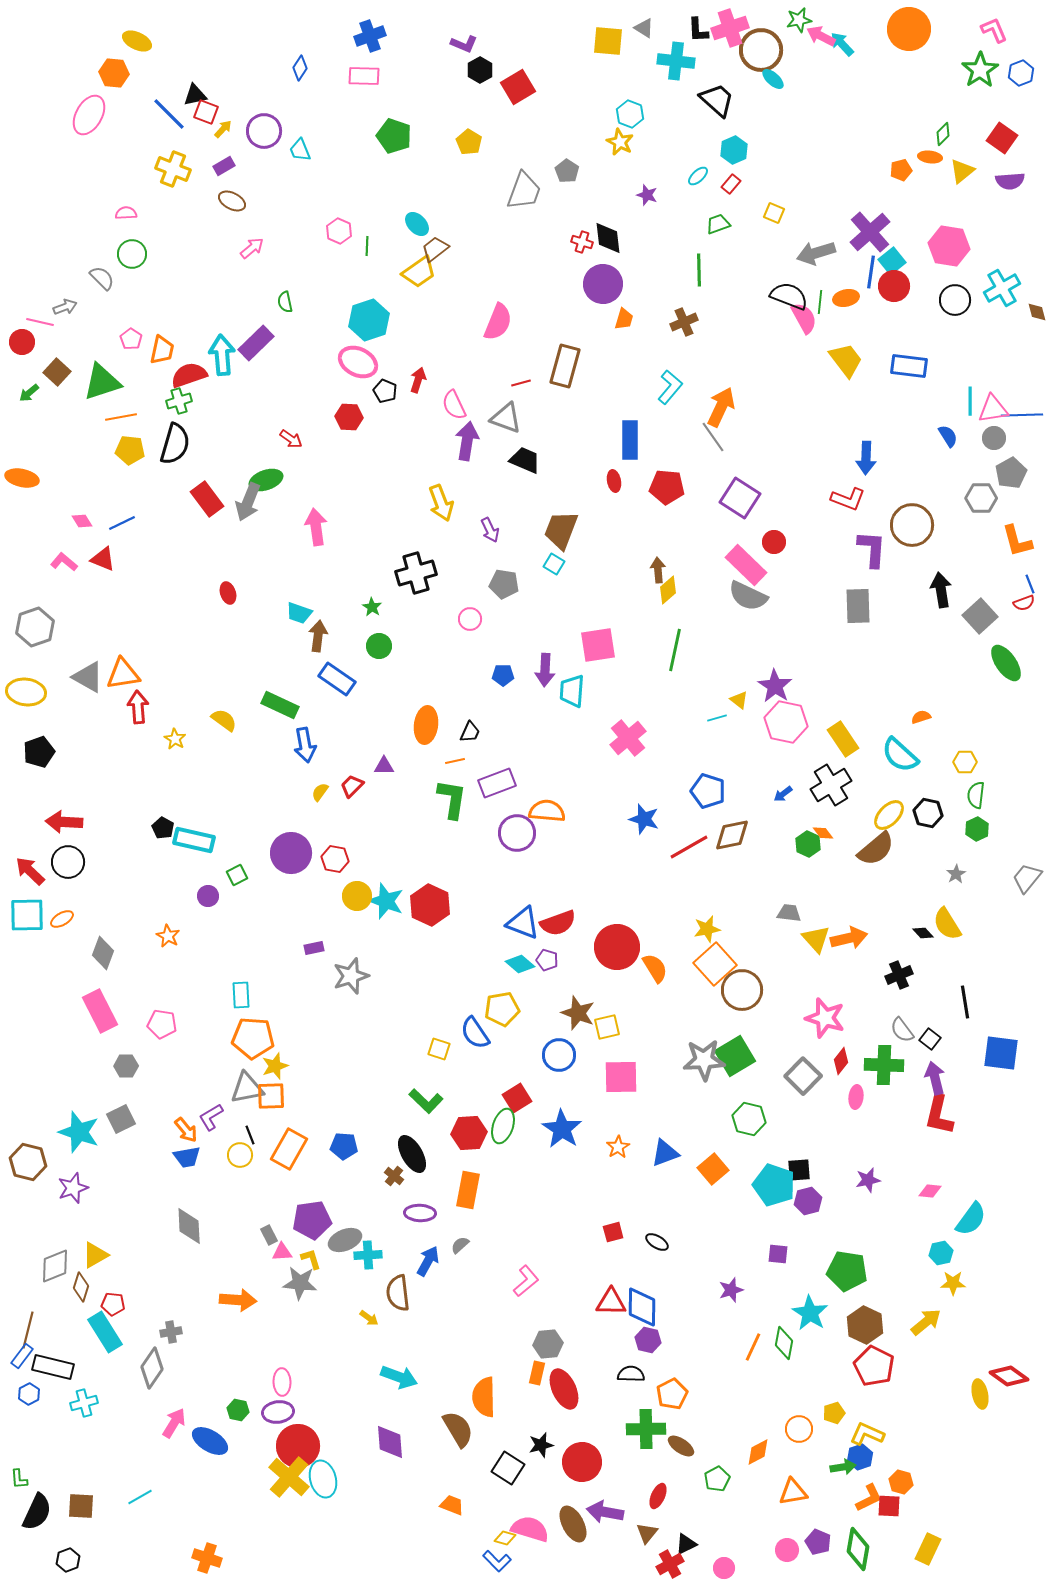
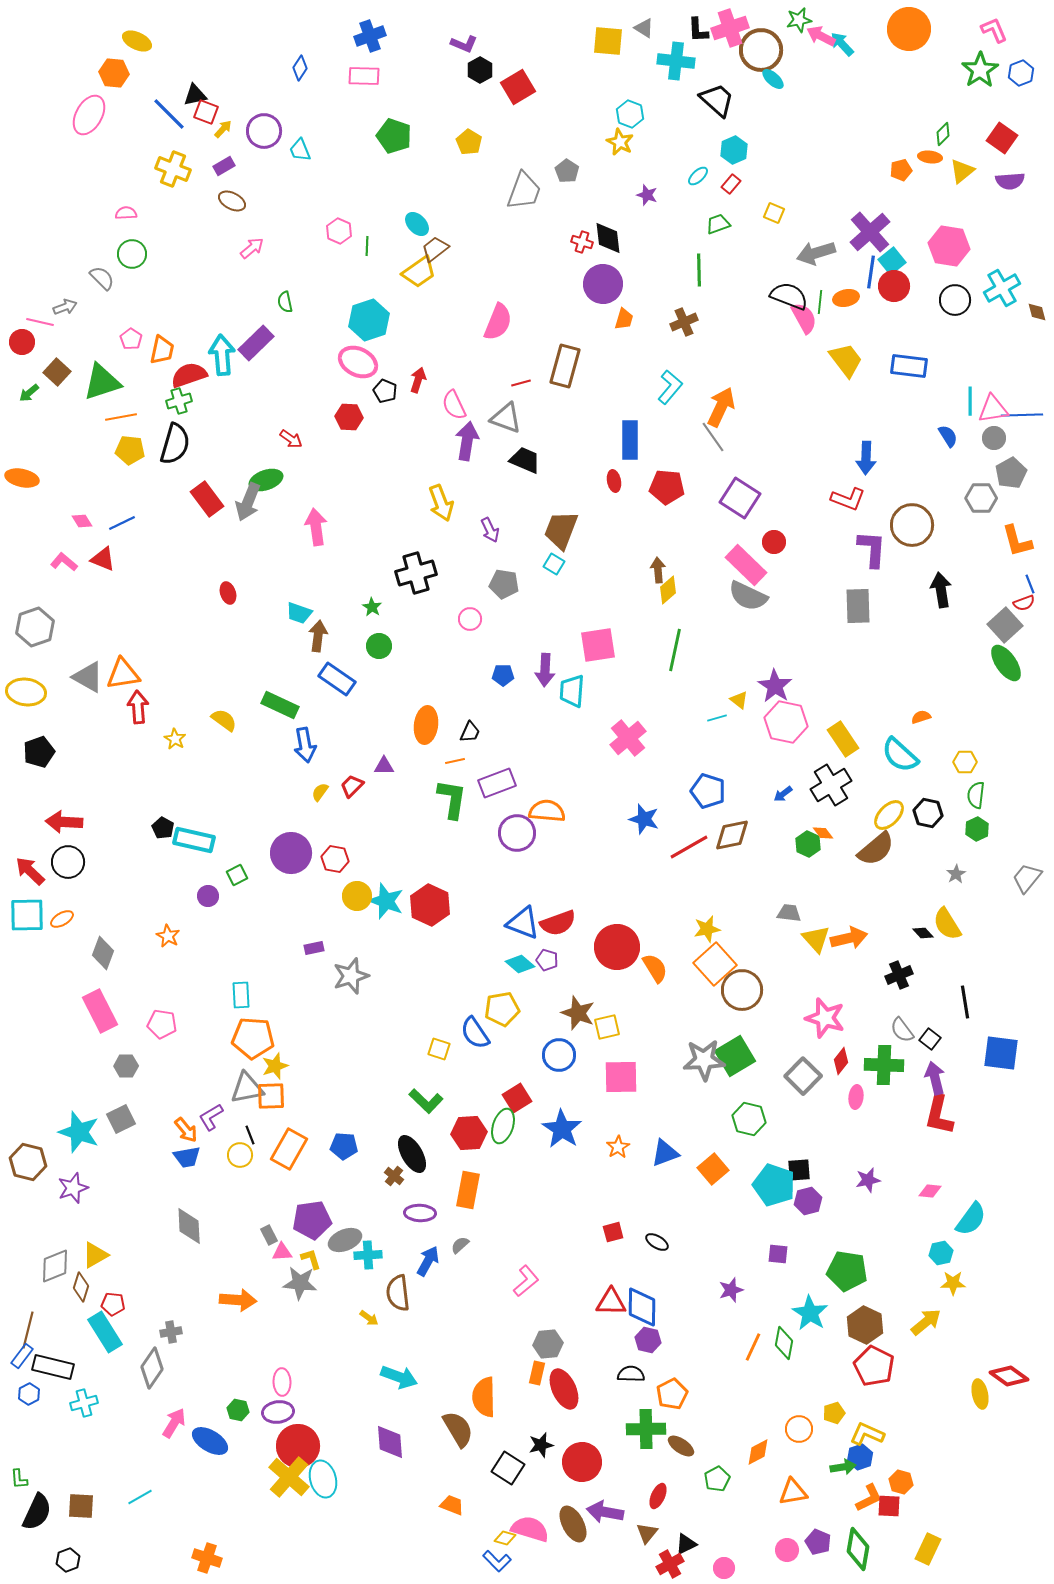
gray square at (980, 616): moved 25 px right, 9 px down
